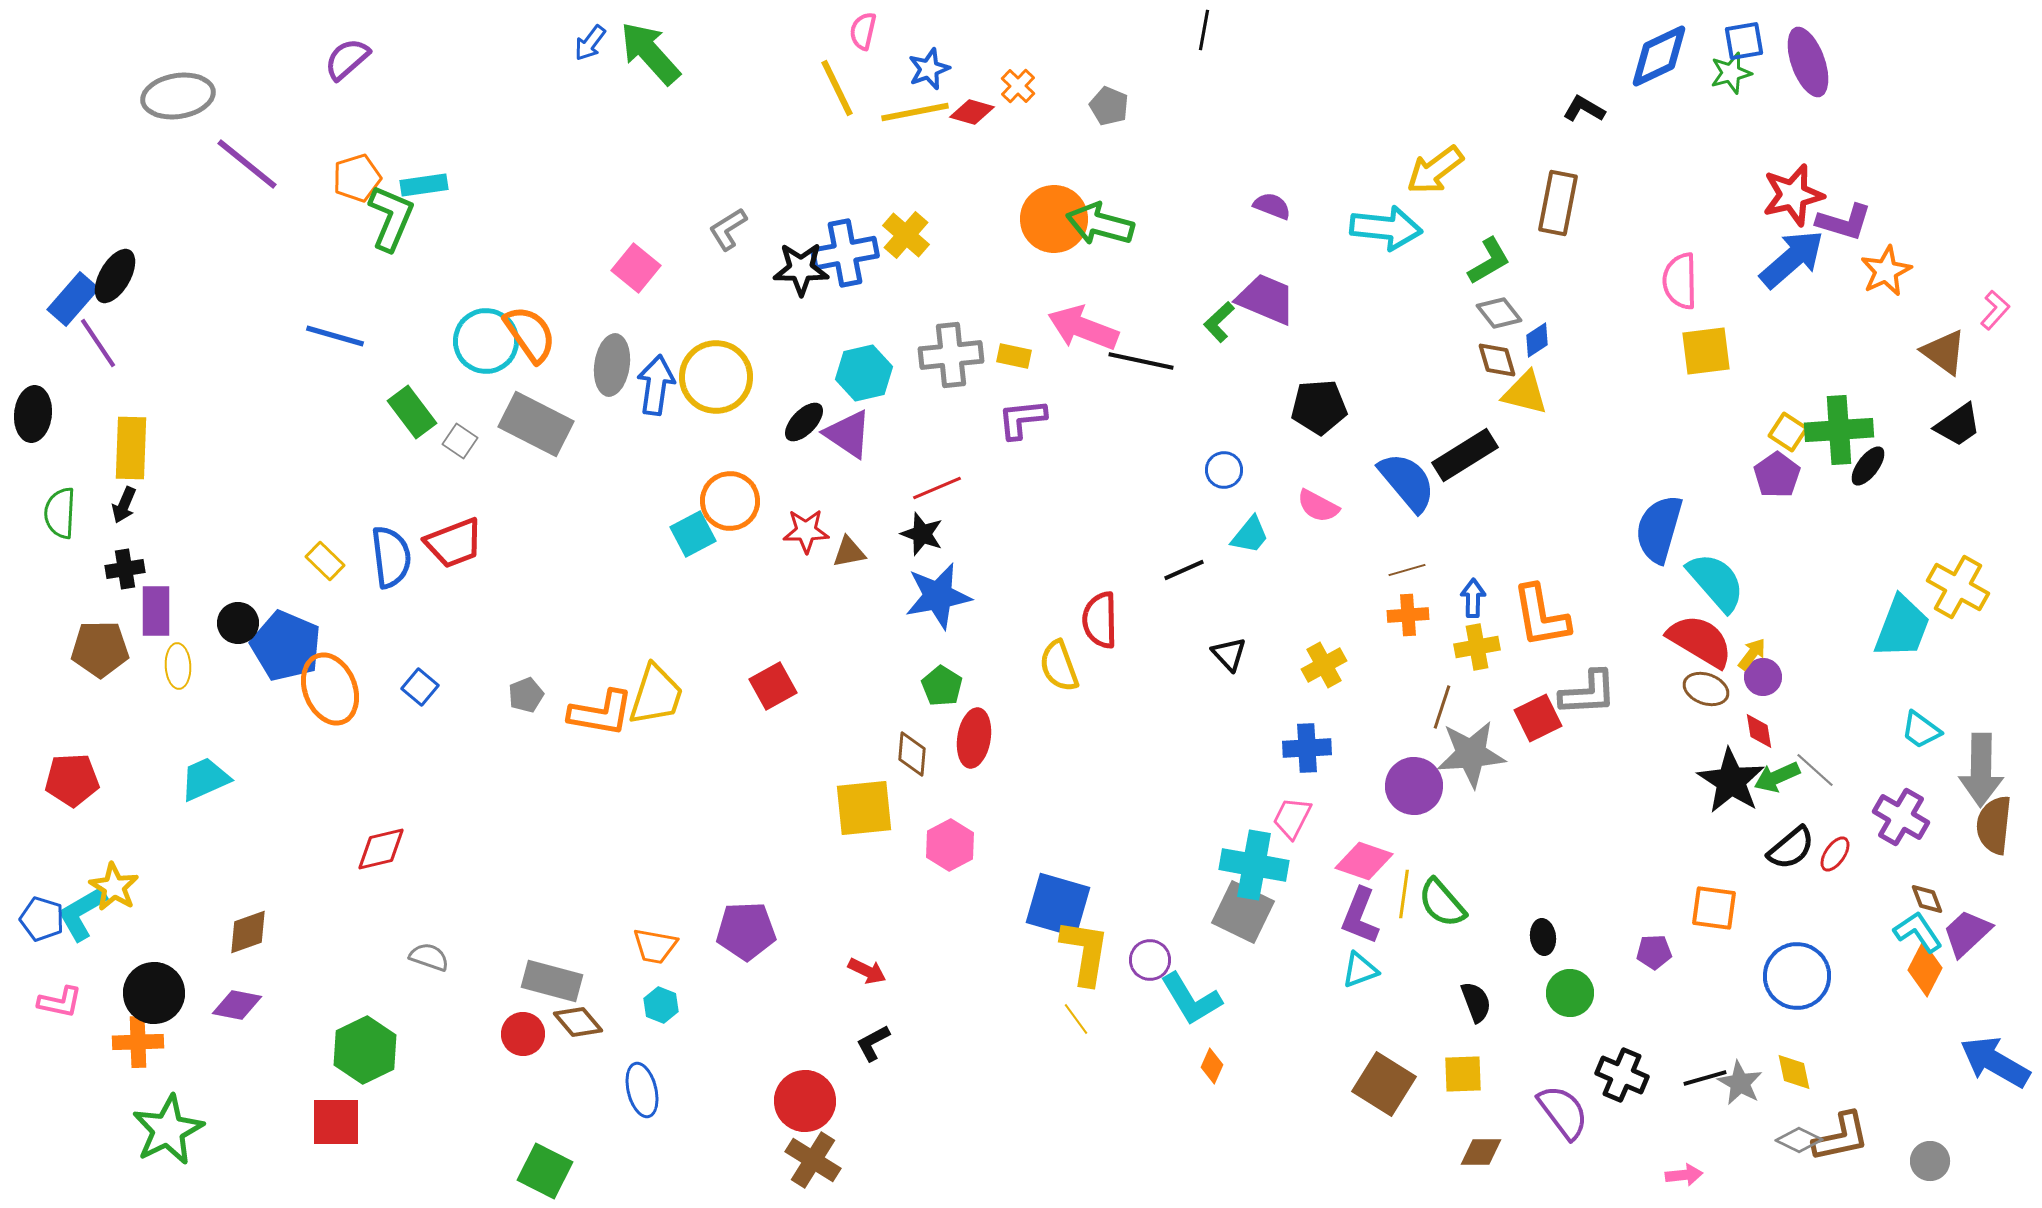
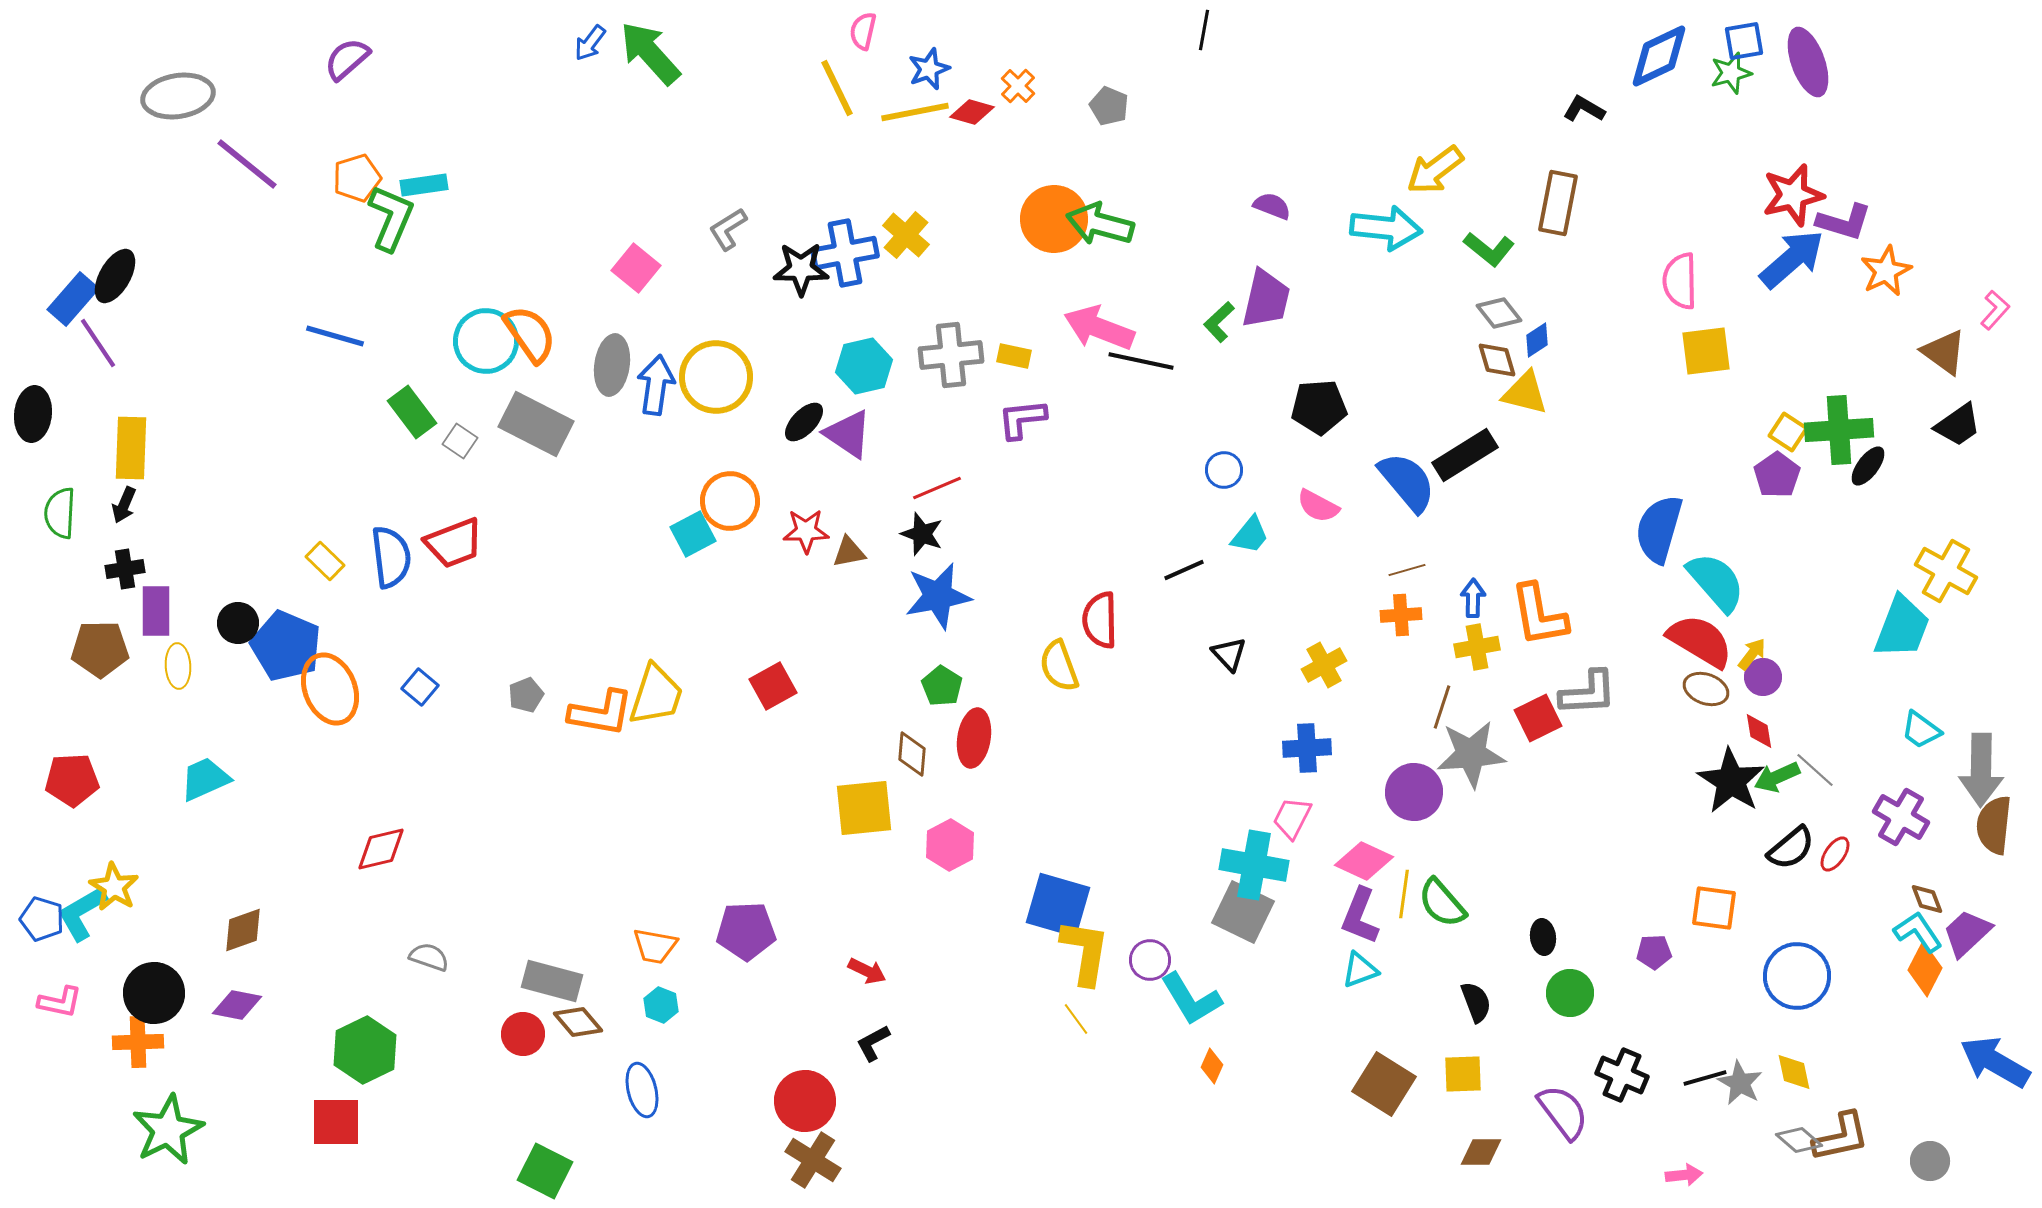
green L-shape at (1489, 261): moved 12 px up; rotated 69 degrees clockwise
purple trapezoid at (1266, 299): rotated 80 degrees clockwise
pink arrow at (1083, 328): moved 16 px right
cyan hexagon at (864, 373): moved 7 px up
yellow cross at (1958, 587): moved 12 px left, 16 px up
orange cross at (1408, 615): moved 7 px left
orange L-shape at (1541, 616): moved 2 px left, 1 px up
purple circle at (1414, 786): moved 6 px down
pink diamond at (1364, 861): rotated 6 degrees clockwise
brown diamond at (248, 932): moved 5 px left, 2 px up
gray diamond at (1799, 1140): rotated 15 degrees clockwise
